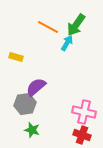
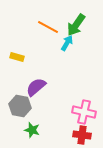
yellow rectangle: moved 1 px right
gray hexagon: moved 5 px left, 2 px down; rotated 20 degrees clockwise
red cross: rotated 12 degrees counterclockwise
